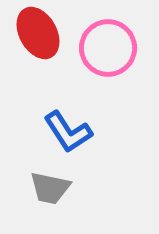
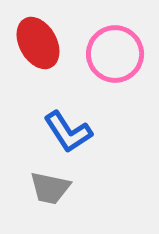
red ellipse: moved 10 px down
pink circle: moved 7 px right, 6 px down
